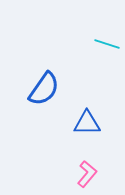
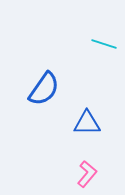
cyan line: moved 3 px left
